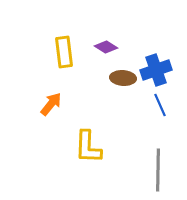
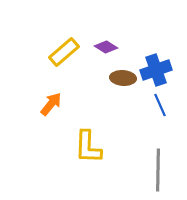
yellow rectangle: rotated 56 degrees clockwise
